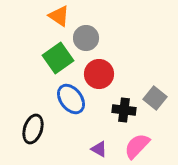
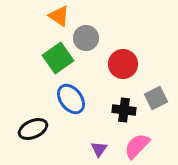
red circle: moved 24 px right, 10 px up
gray square: moved 1 px right; rotated 25 degrees clockwise
black ellipse: rotated 48 degrees clockwise
purple triangle: rotated 36 degrees clockwise
